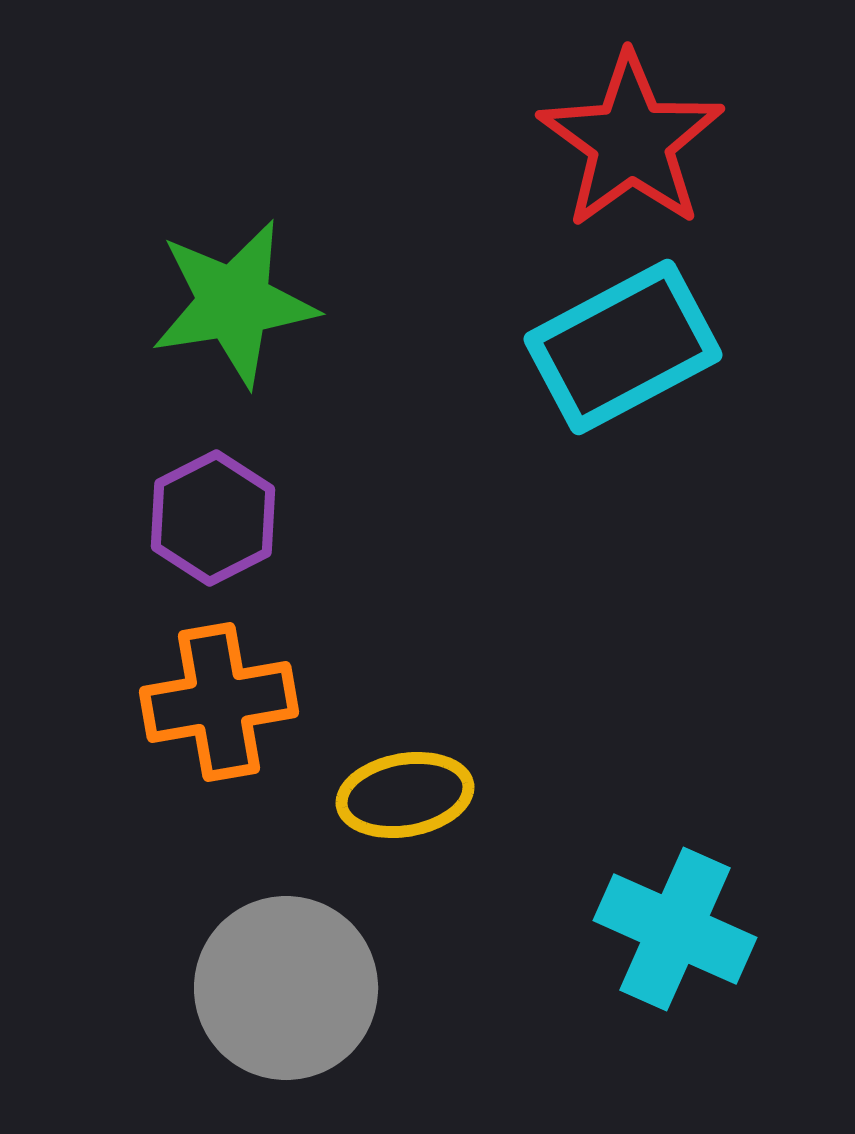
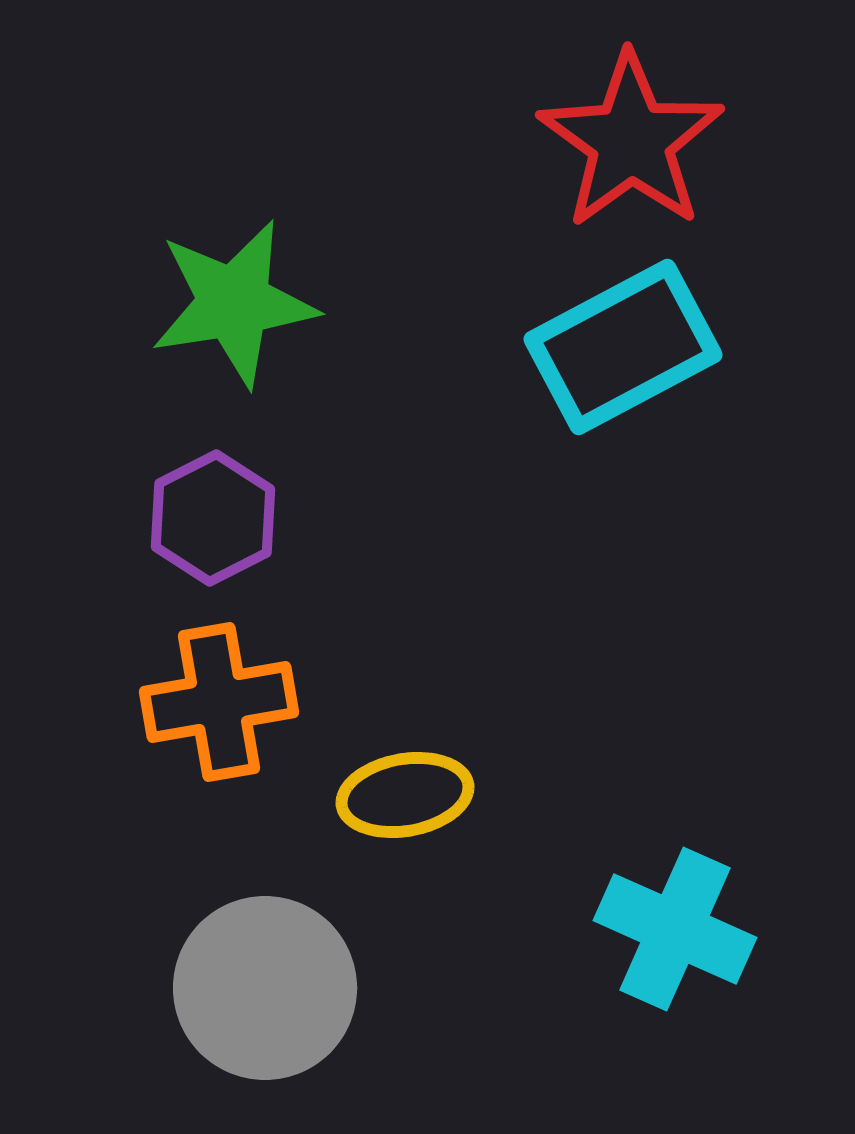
gray circle: moved 21 px left
